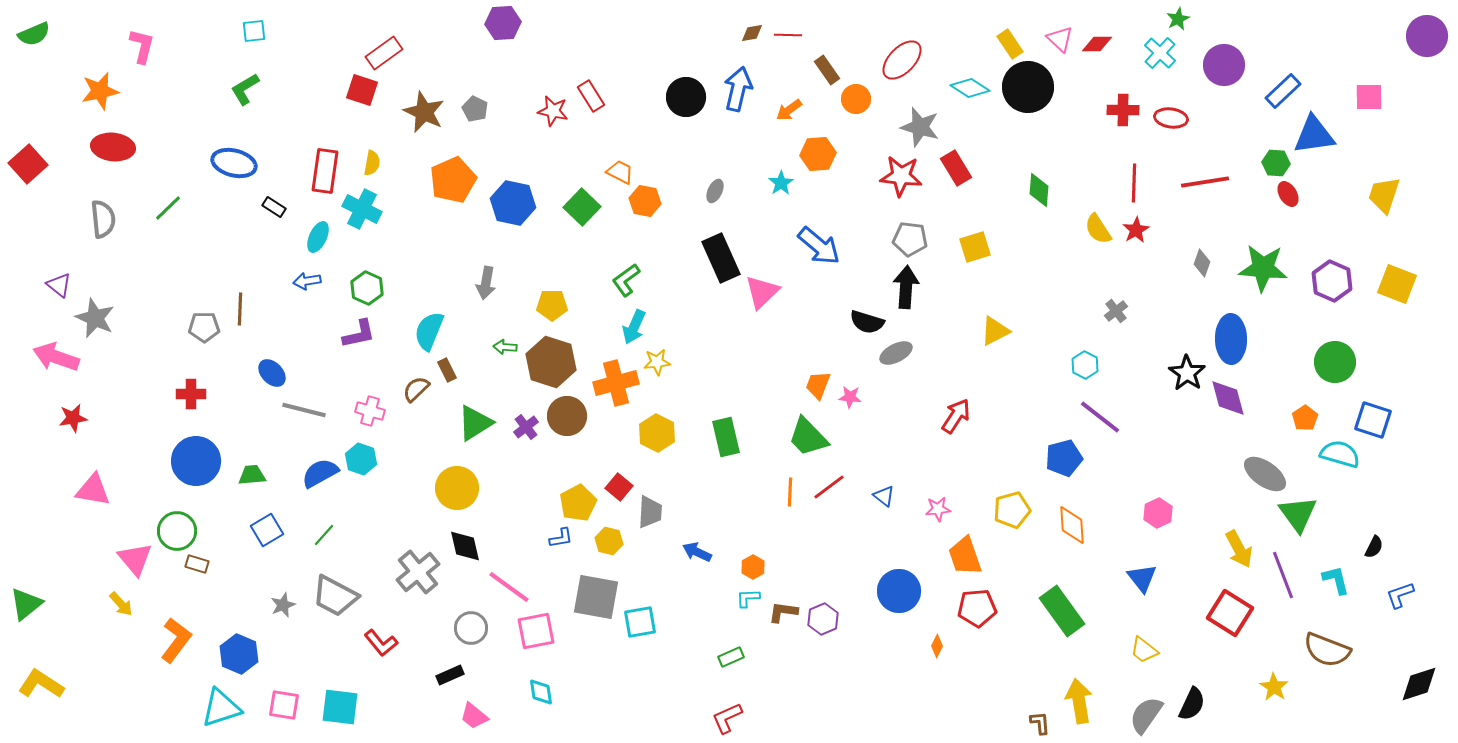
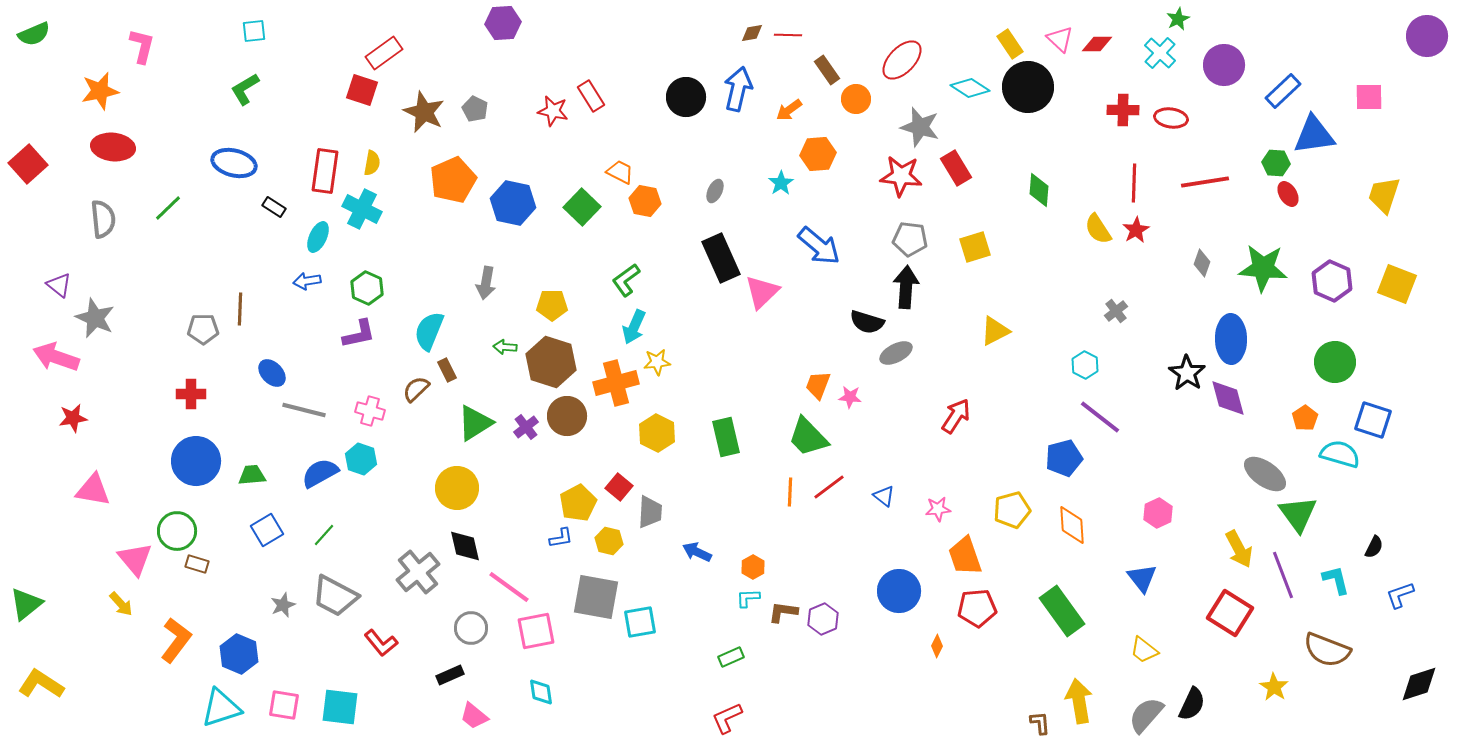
gray pentagon at (204, 327): moved 1 px left, 2 px down
gray semicircle at (1146, 715): rotated 6 degrees clockwise
